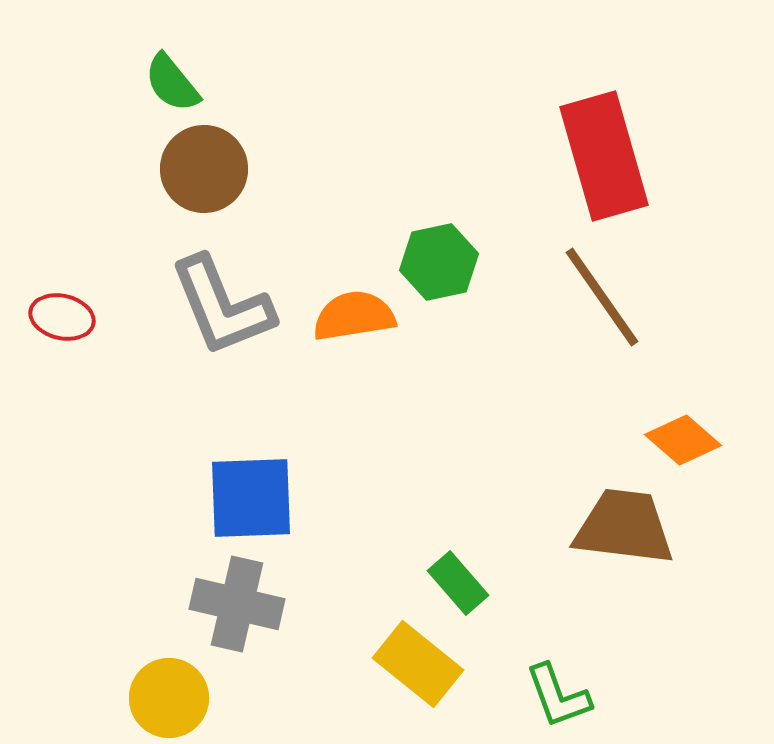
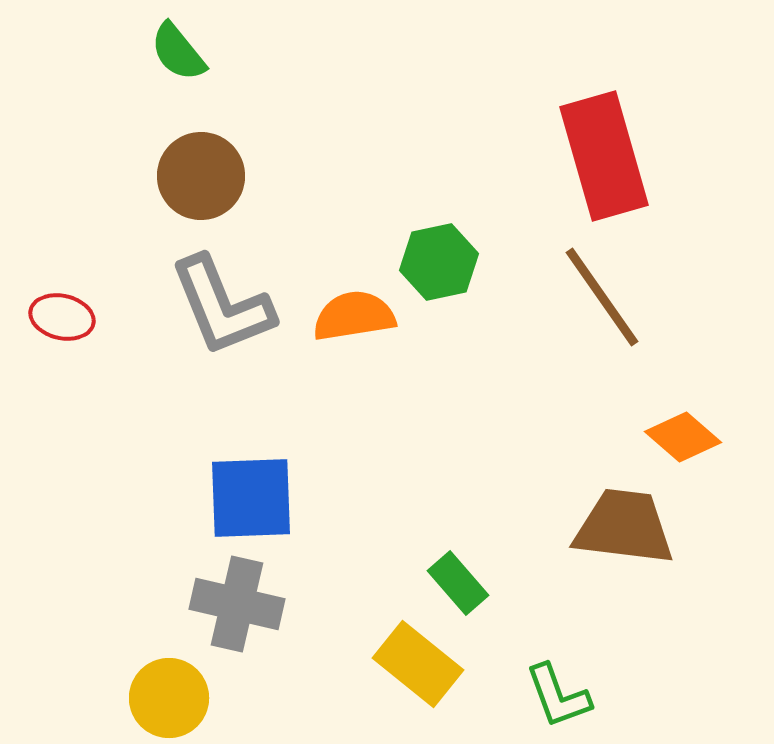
green semicircle: moved 6 px right, 31 px up
brown circle: moved 3 px left, 7 px down
orange diamond: moved 3 px up
